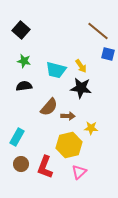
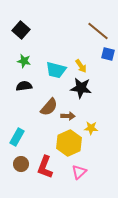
yellow hexagon: moved 2 px up; rotated 10 degrees counterclockwise
